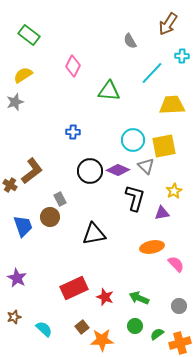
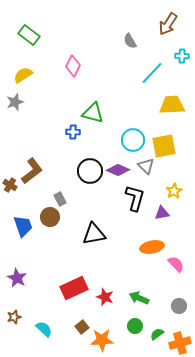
green triangle: moved 16 px left, 22 px down; rotated 10 degrees clockwise
